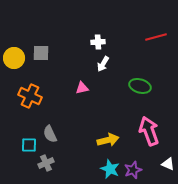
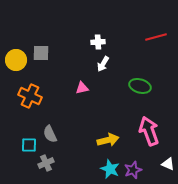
yellow circle: moved 2 px right, 2 px down
